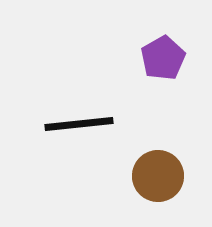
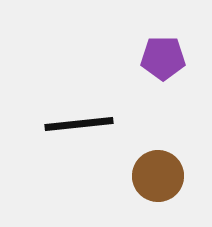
purple pentagon: rotated 30 degrees clockwise
